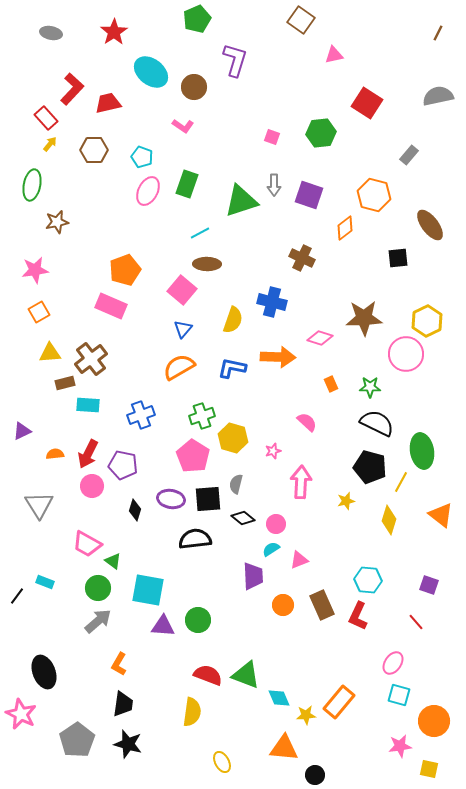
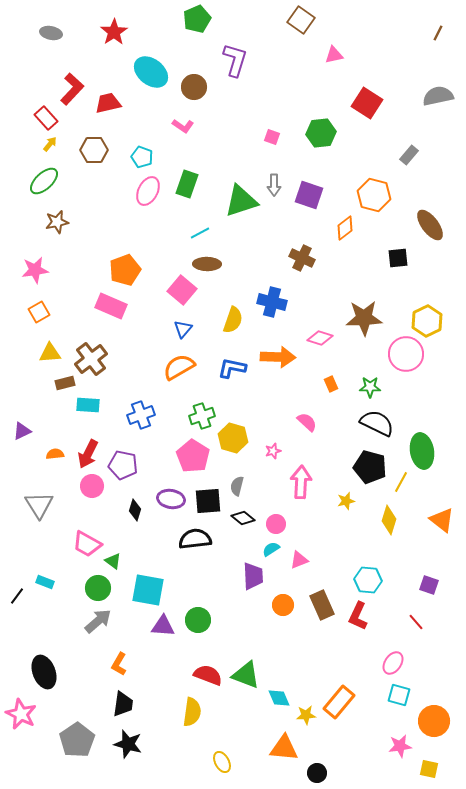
green ellipse at (32, 185): moved 12 px right, 4 px up; rotated 36 degrees clockwise
gray semicircle at (236, 484): moved 1 px right, 2 px down
black square at (208, 499): moved 2 px down
orange triangle at (441, 515): moved 1 px right, 5 px down
black circle at (315, 775): moved 2 px right, 2 px up
